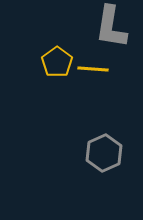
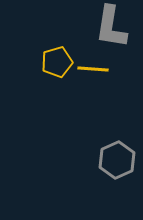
yellow pentagon: rotated 20 degrees clockwise
gray hexagon: moved 13 px right, 7 px down
